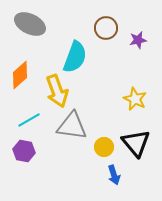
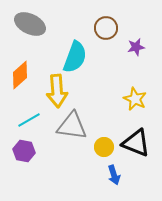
purple star: moved 2 px left, 7 px down
yellow arrow: rotated 16 degrees clockwise
black triangle: rotated 28 degrees counterclockwise
